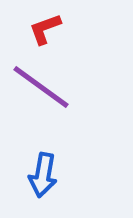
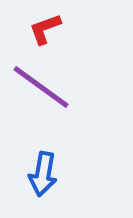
blue arrow: moved 1 px up
